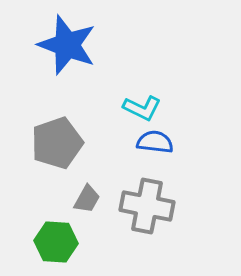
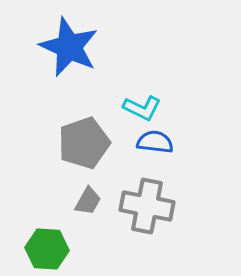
blue star: moved 2 px right, 2 px down; rotated 4 degrees clockwise
gray pentagon: moved 27 px right
gray trapezoid: moved 1 px right, 2 px down
green hexagon: moved 9 px left, 7 px down
